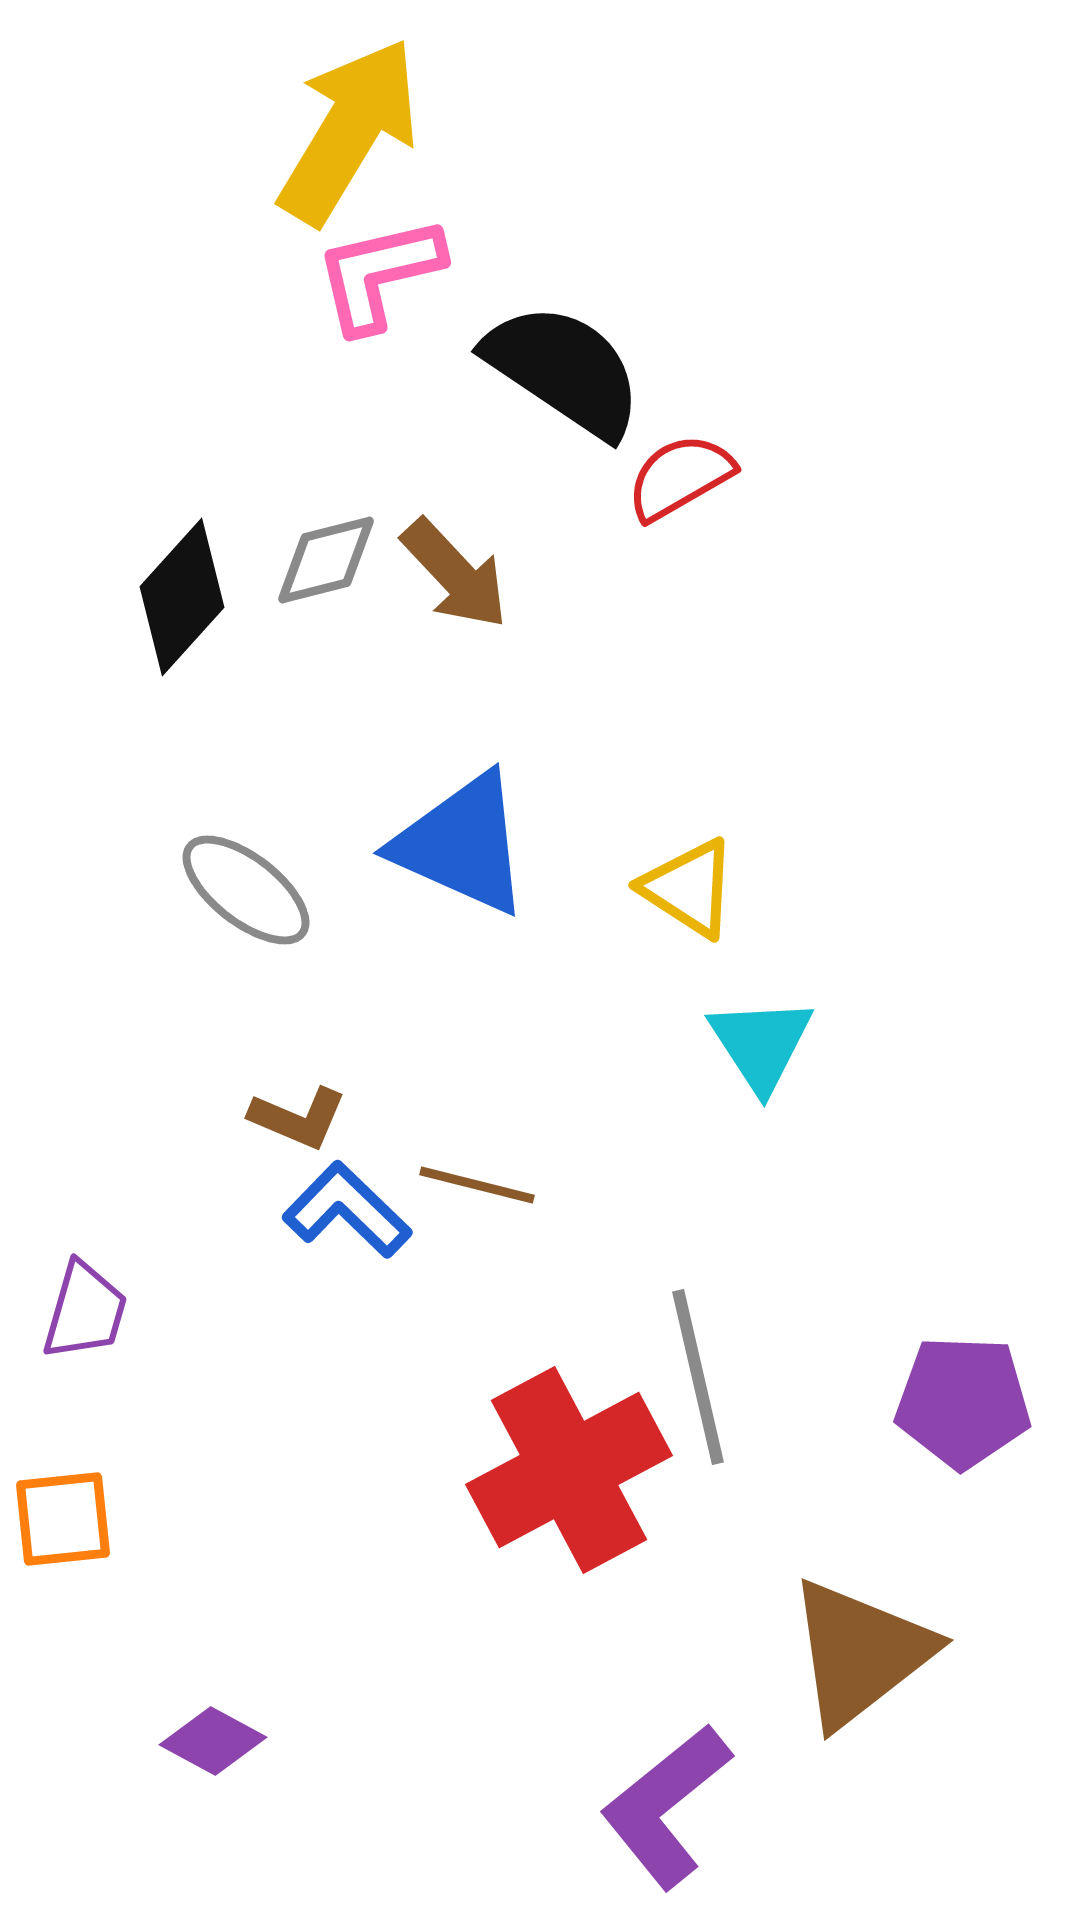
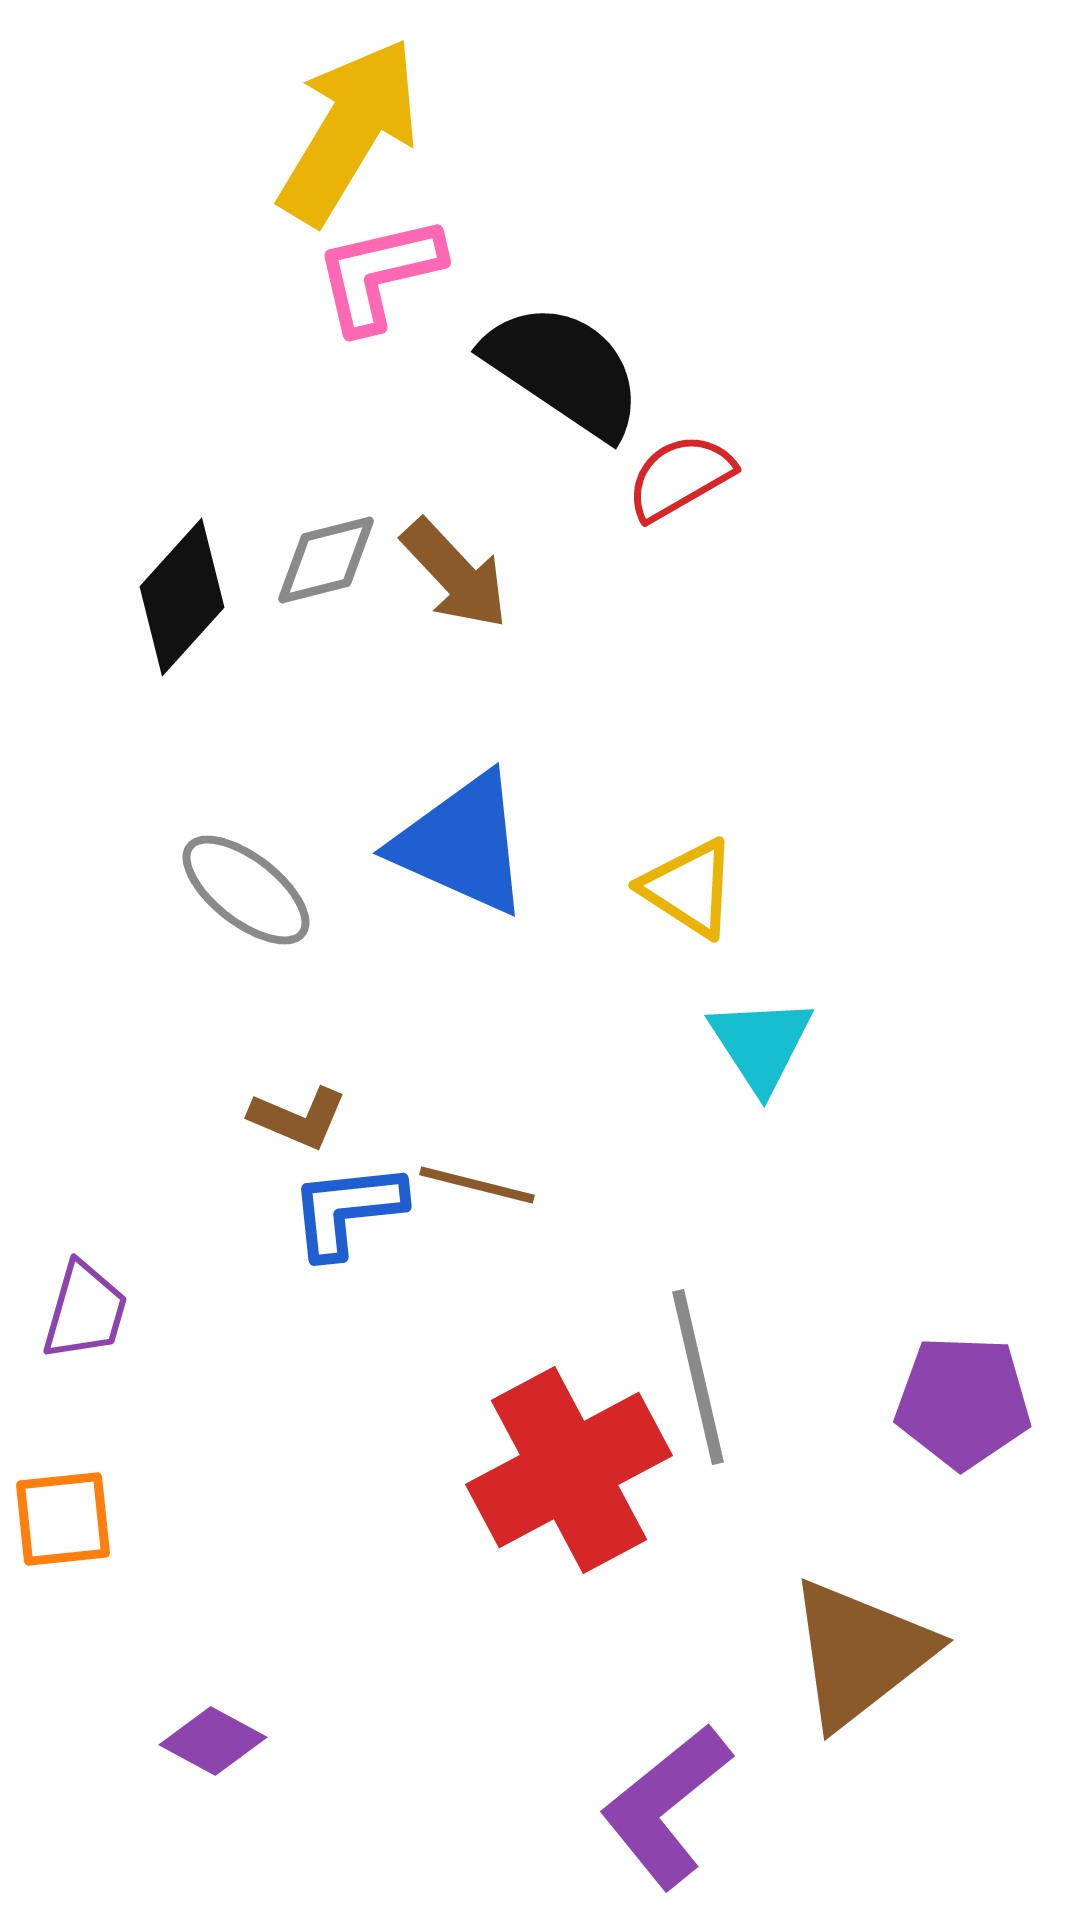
blue L-shape: rotated 50 degrees counterclockwise
